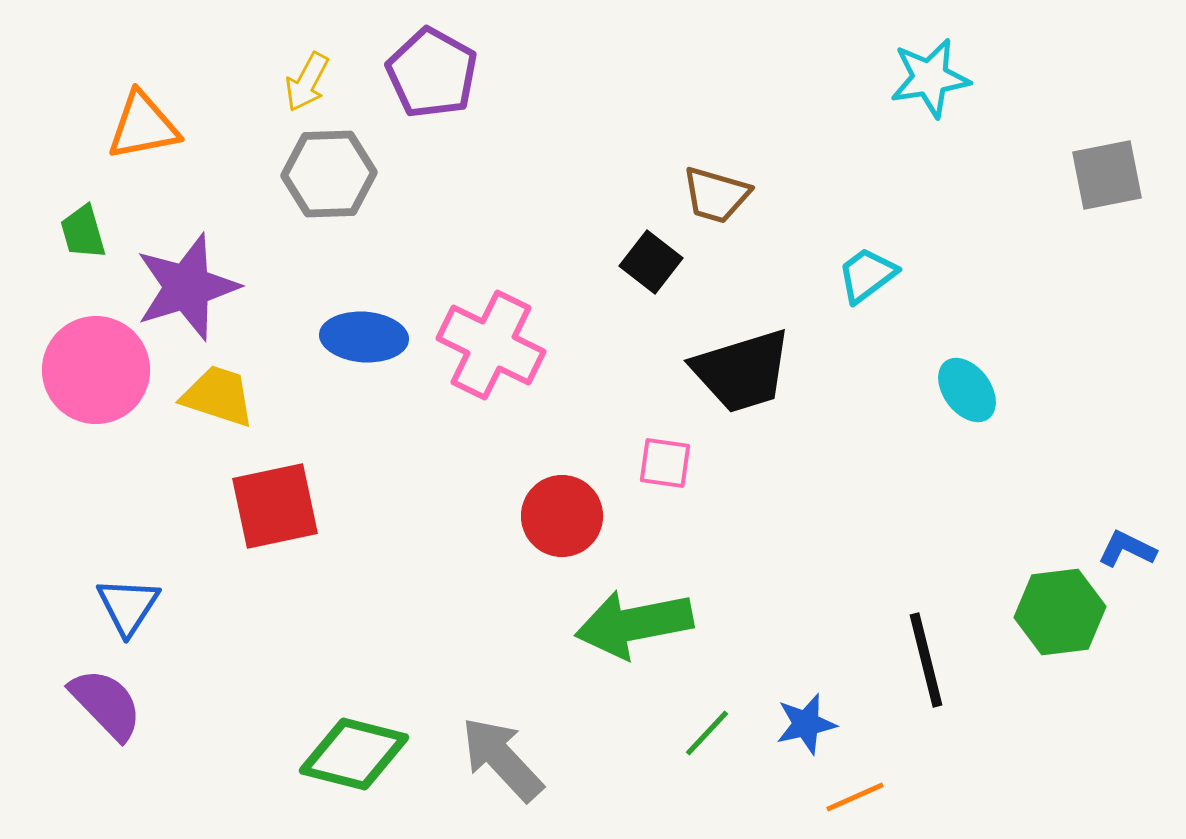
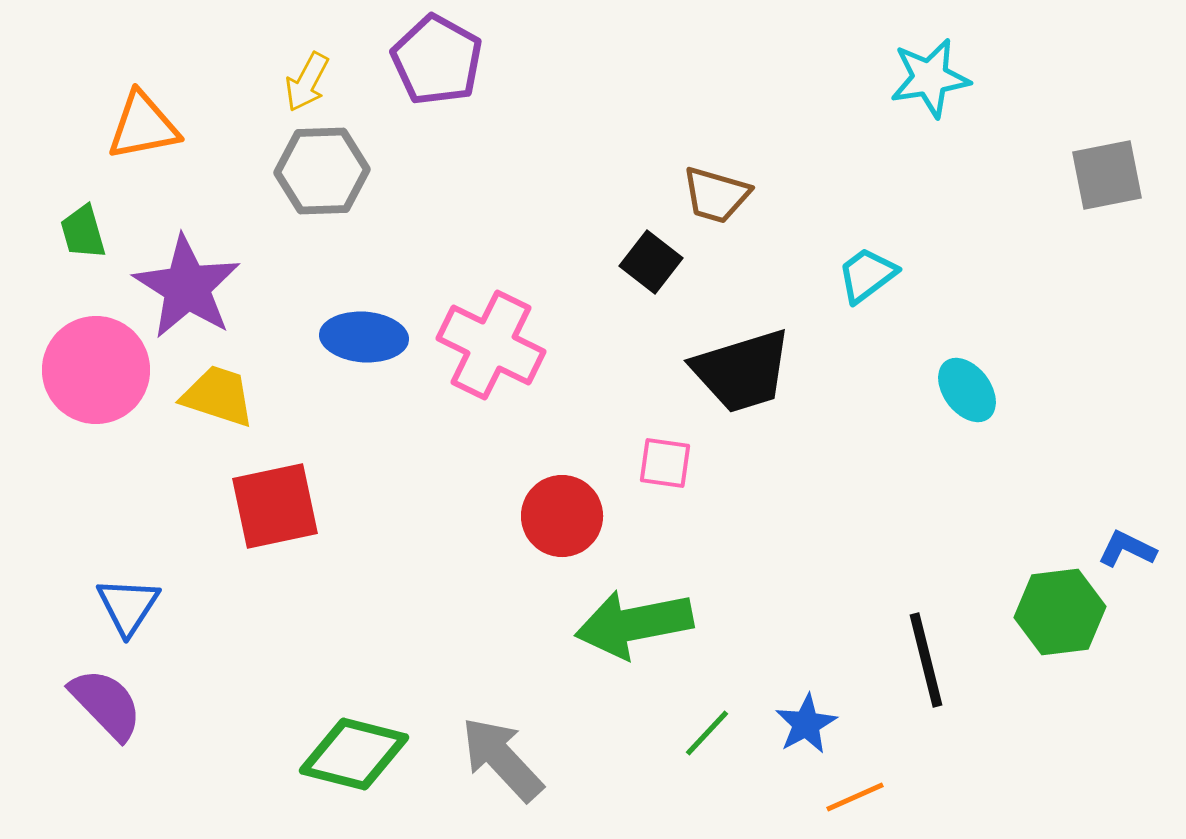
purple pentagon: moved 5 px right, 13 px up
gray hexagon: moved 7 px left, 3 px up
purple star: rotated 23 degrees counterclockwise
blue star: rotated 16 degrees counterclockwise
